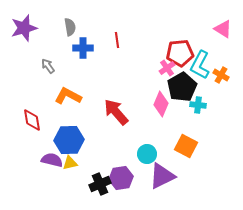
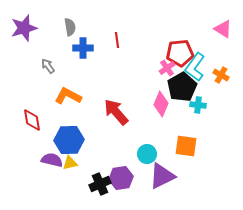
cyan L-shape: moved 5 px left, 2 px down; rotated 8 degrees clockwise
orange square: rotated 20 degrees counterclockwise
